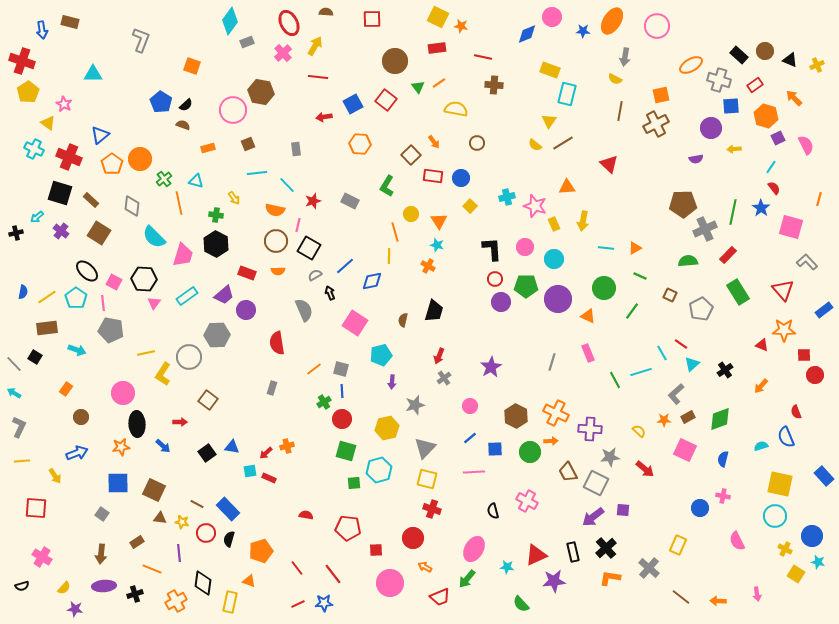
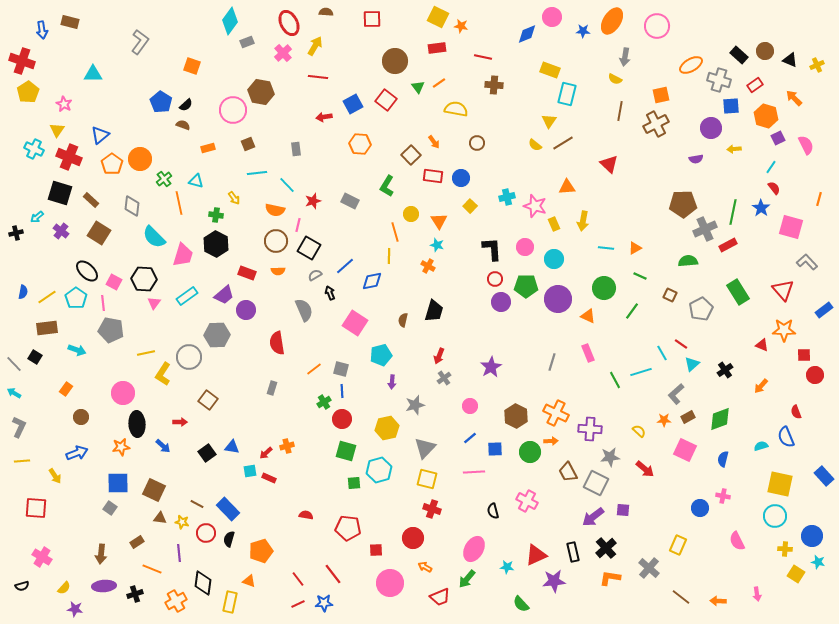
gray L-shape at (141, 40): moved 1 px left, 2 px down; rotated 15 degrees clockwise
yellow triangle at (48, 123): moved 9 px right, 7 px down; rotated 28 degrees clockwise
red rectangle at (728, 255): moved 10 px up; rotated 18 degrees clockwise
gray square at (102, 514): moved 8 px right, 6 px up
yellow cross at (785, 549): rotated 24 degrees counterclockwise
red line at (297, 568): moved 1 px right, 11 px down
